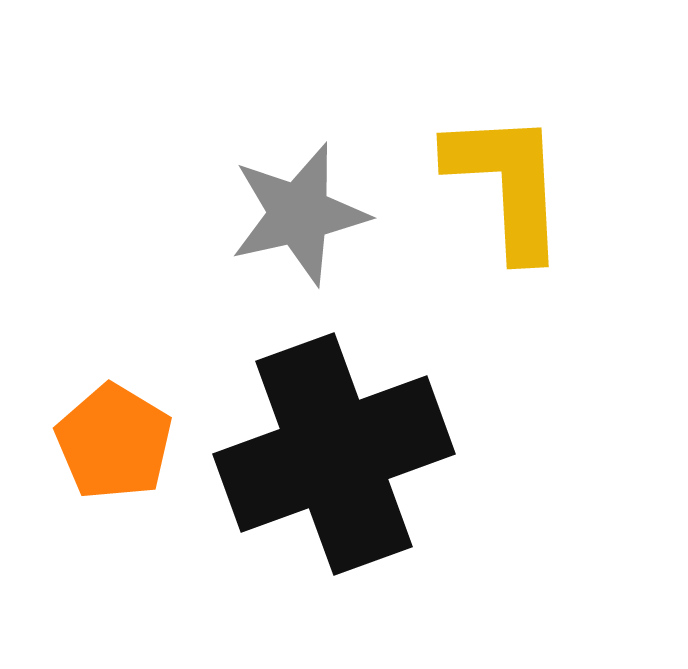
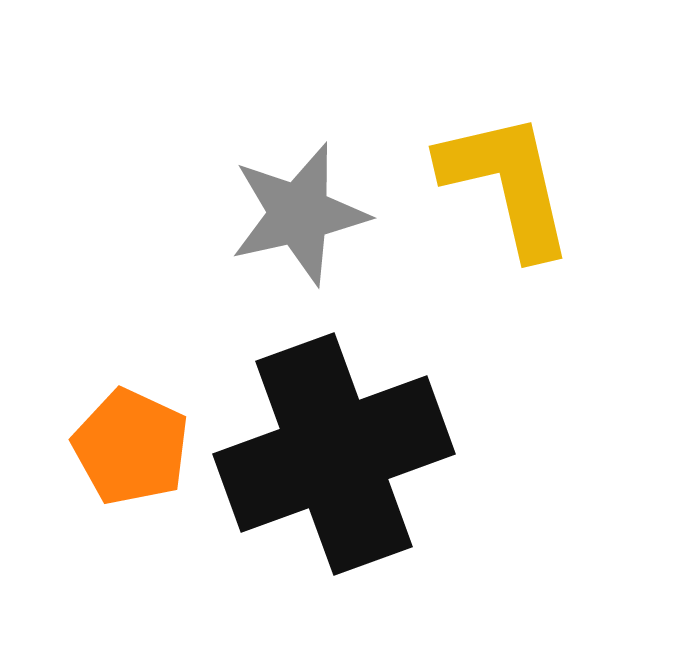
yellow L-shape: rotated 10 degrees counterclockwise
orange pentagon: moved 17 px right, 5 px down; rotated 6 degrees counterclockwise
